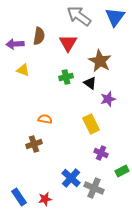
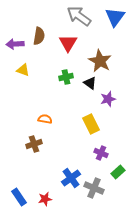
green rectangle: moved 4 px left, 1 px down; rotated 16 degrees counterclockwise
blue cross: rotated 12 degrees clockwise
